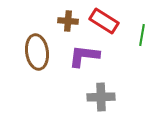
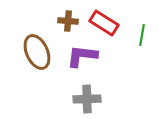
red rectangle: moved 2 px down
brown ellipse: rotated 16 degrees counterclockwise
purple L-shape: moved 2 px left
gray cross: moved 14 px left, 2 px down
